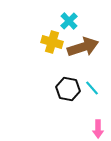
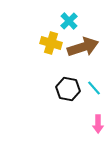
yellow cross: moved 1 px left, 1 px down
cyan line: moved 2 px right
pink arrow: moved 5 px up
